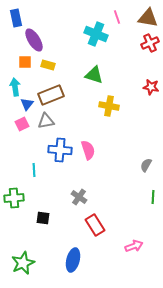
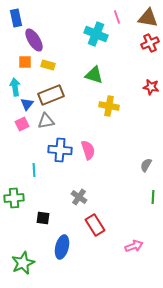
blue ellipse: moved 11 px left, 13 px up
